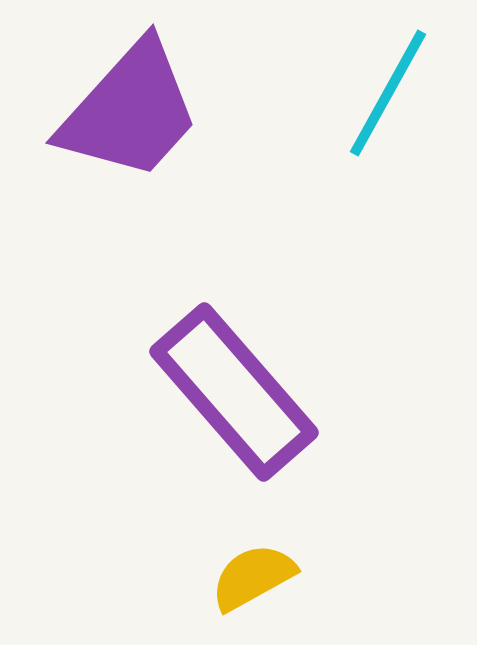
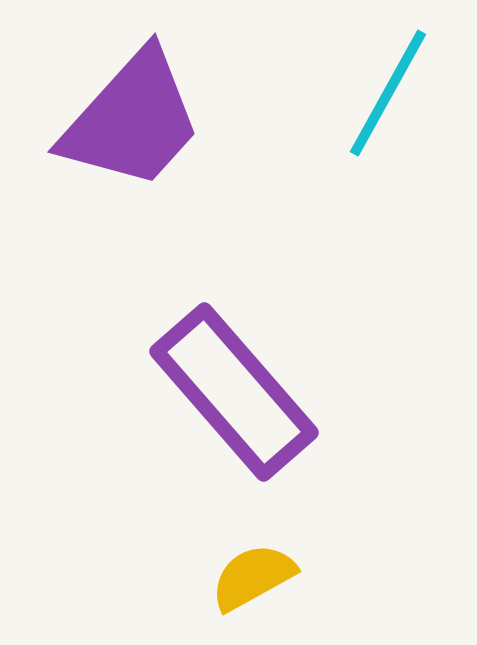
purple trapezoid: moved 2 px right, 9 px down
